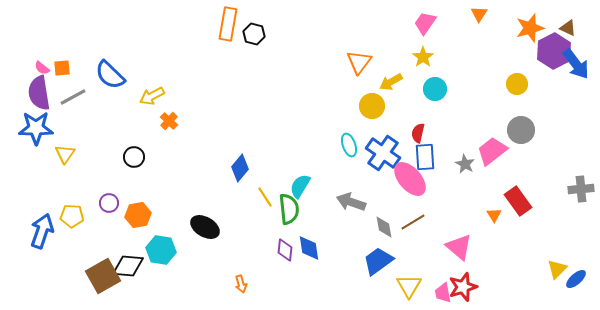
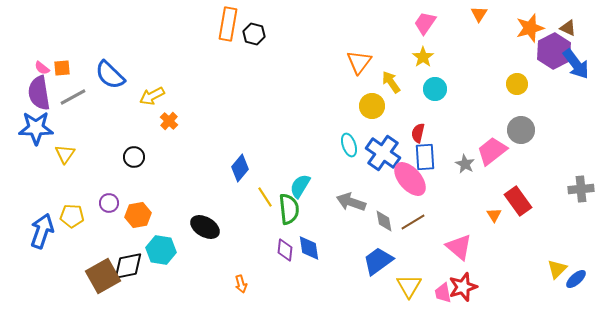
yellow arrow at (391, 82): rotated 85 degrees clockwise
gray diamond at (384, 227): moved 6 px up
black diamond at (128, 266): rotated 16 degrees counterclockwise
